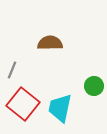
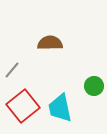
gray line: rotated 18 degrees clockwise
red square: moved 2 px down; rotated 12 degrees clockwise
cyan trapezoid: rotated 24 degrees counterclockwise
